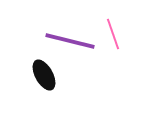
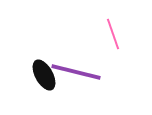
purple line: moved 6 px right, 31 px down
